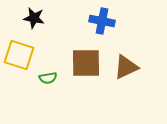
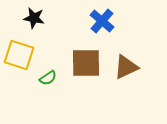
blue cross: rotated 30 degrees clockwise
green semicircle: rotated 24 degrees counterclockwise
